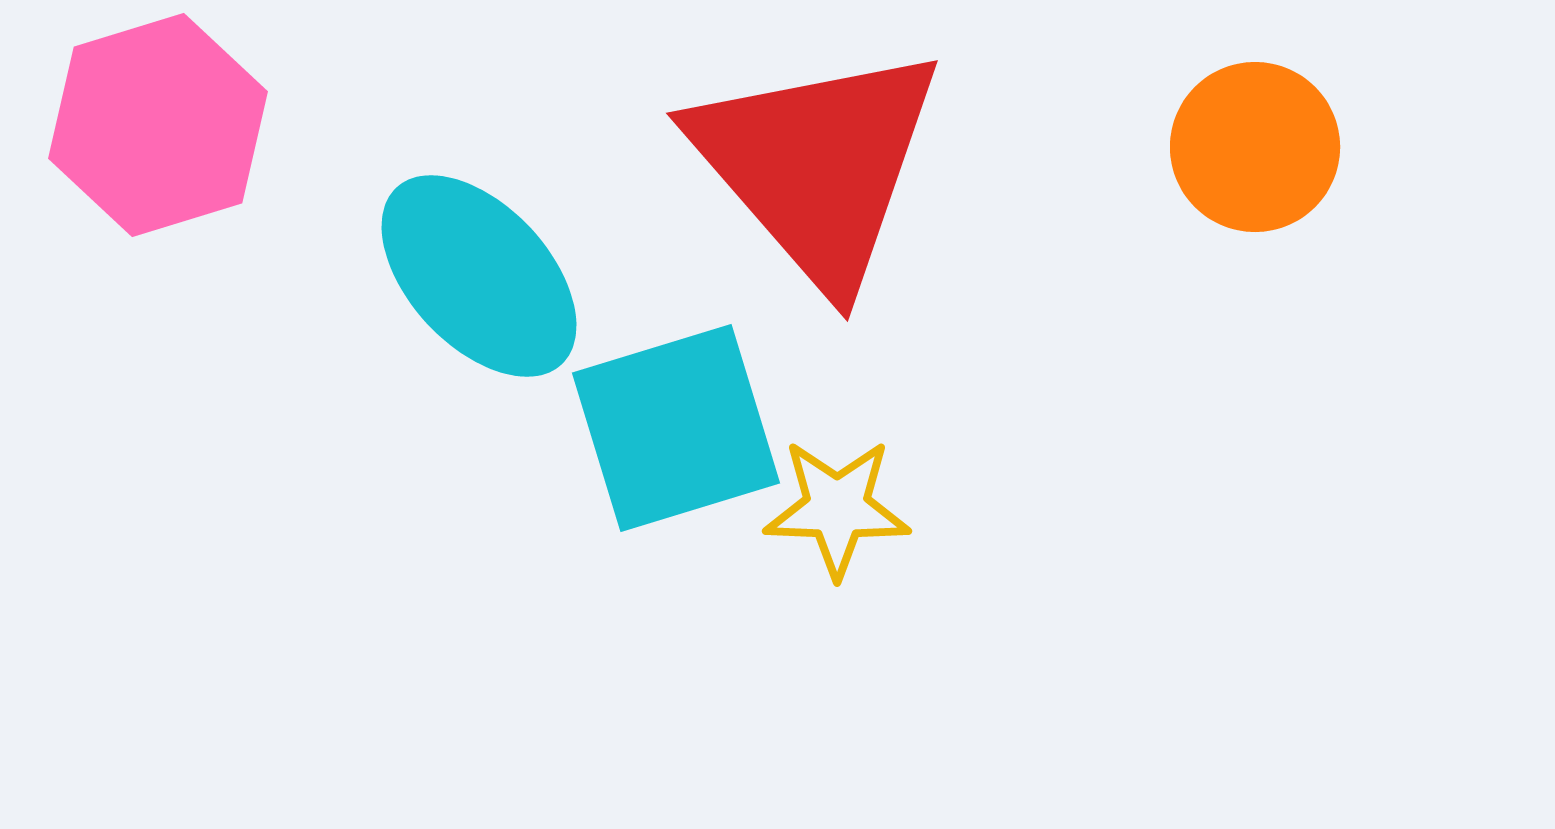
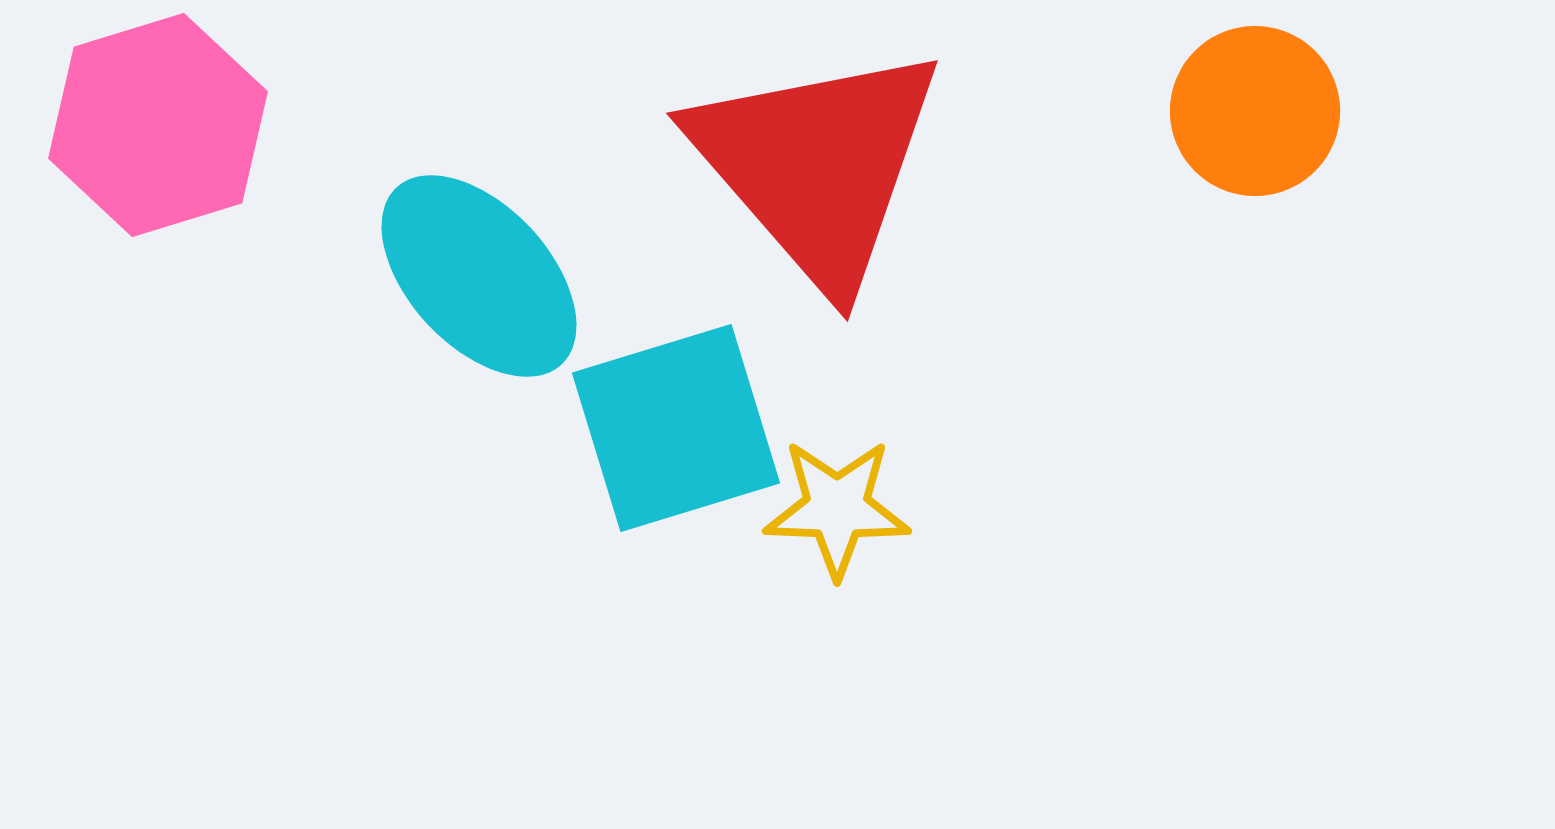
orange circle: moved 36 px up
